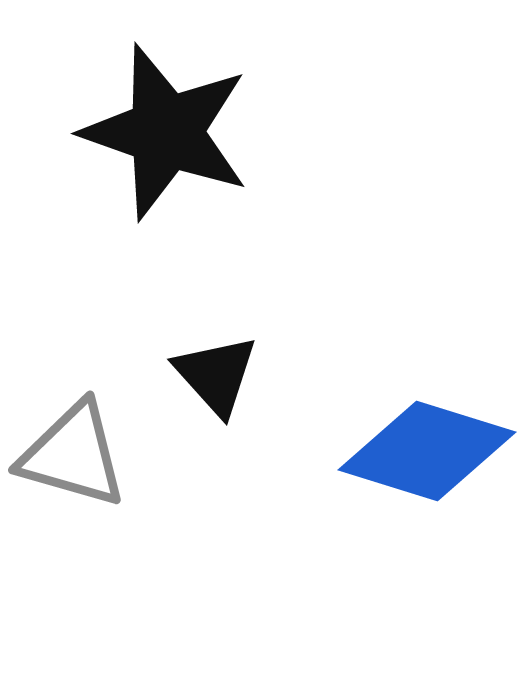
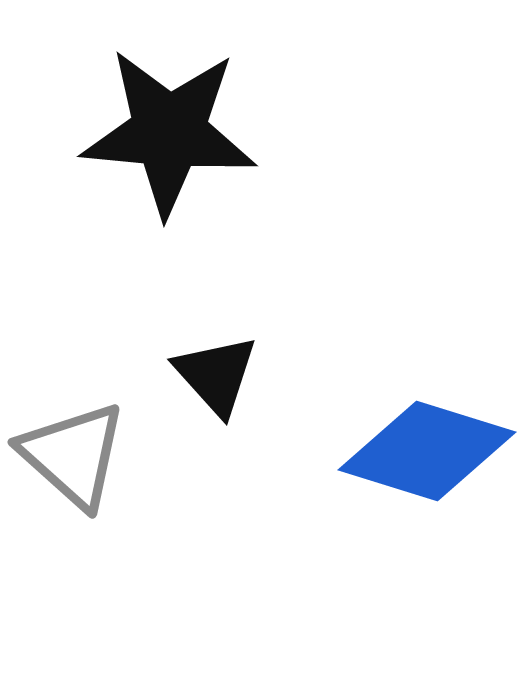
black star: moved 3 px right; rotated 14 degrees counterclockwise
gray triangle: rotated 26 degrees clockwise
